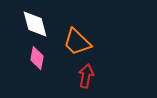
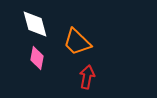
red arrow: moved 1 px right, 1 px down
